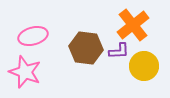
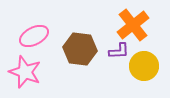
pink ellipse: moved 1 px right; rotated 12 degrees counterclockwise
brown hexagon: moved 6 px left, 1 px down
